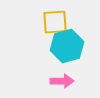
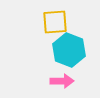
cyan hexagon: moved 2 px right, 4 px down; rotated 24 degrees counterclockwise
